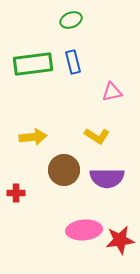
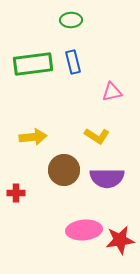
green ellipse: rotated 20 degrees clockwise
